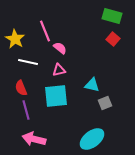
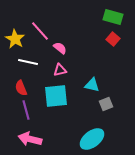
green rectangle: moved 1 px right, 1 px down
pink line: moved 5 px left; rotated 20 degrees counterclockwise
pink triangle: moved 1 px right
gray square: moved 1 px right, 1 px down
pink arrow: moved 4 px left
